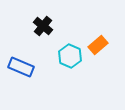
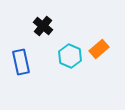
orange rectangle: moved 1 px right, 4 px down
blue rectangle: moved 5 px up; rotated 55 degrees clockwise
